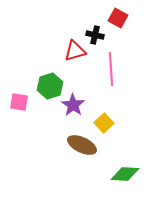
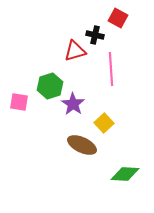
purple star: moved 1 px up
